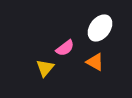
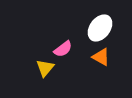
pink semicircle: moved 2 px left, 1 px down
orange triangle: moved 6 px right, 5 px up
